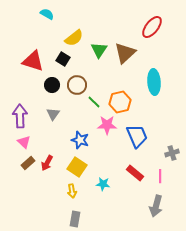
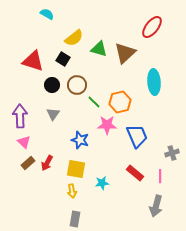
green triangle: moved 1 px up; rotated 48 degrees counterclockwise
yellow square: moved 1 px left, 2 px down; rotated 24 degrees counterclockwise
cyan star: moved 1 px left, 1 px up; rotated 16 degrees counterclockwise
